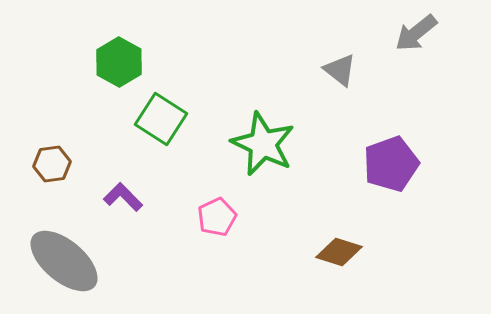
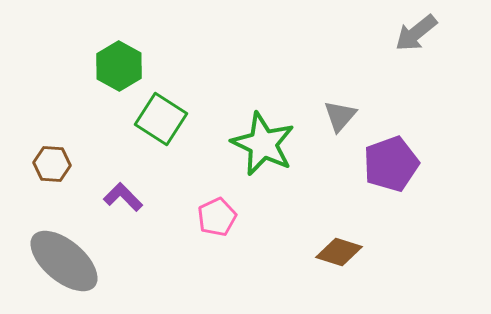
green hexagon: moved 4 px down
gray triangle: moved 46 px down; rotated 33 degrees clockwise
brown hexagon: rotated 12 degrees clockwise
